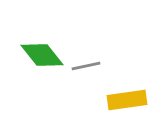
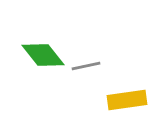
green diamond: moved 1 px right
